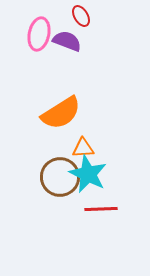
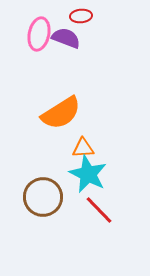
red ellipse: rotated 65 degrees counterclockwise
purple semicircle: moved 1 px left, 3 px up
brown circle: moved 17 px left, 20 px down
red line: moved 2 px left, 1 px down; rotated 48 degrees clockwise
